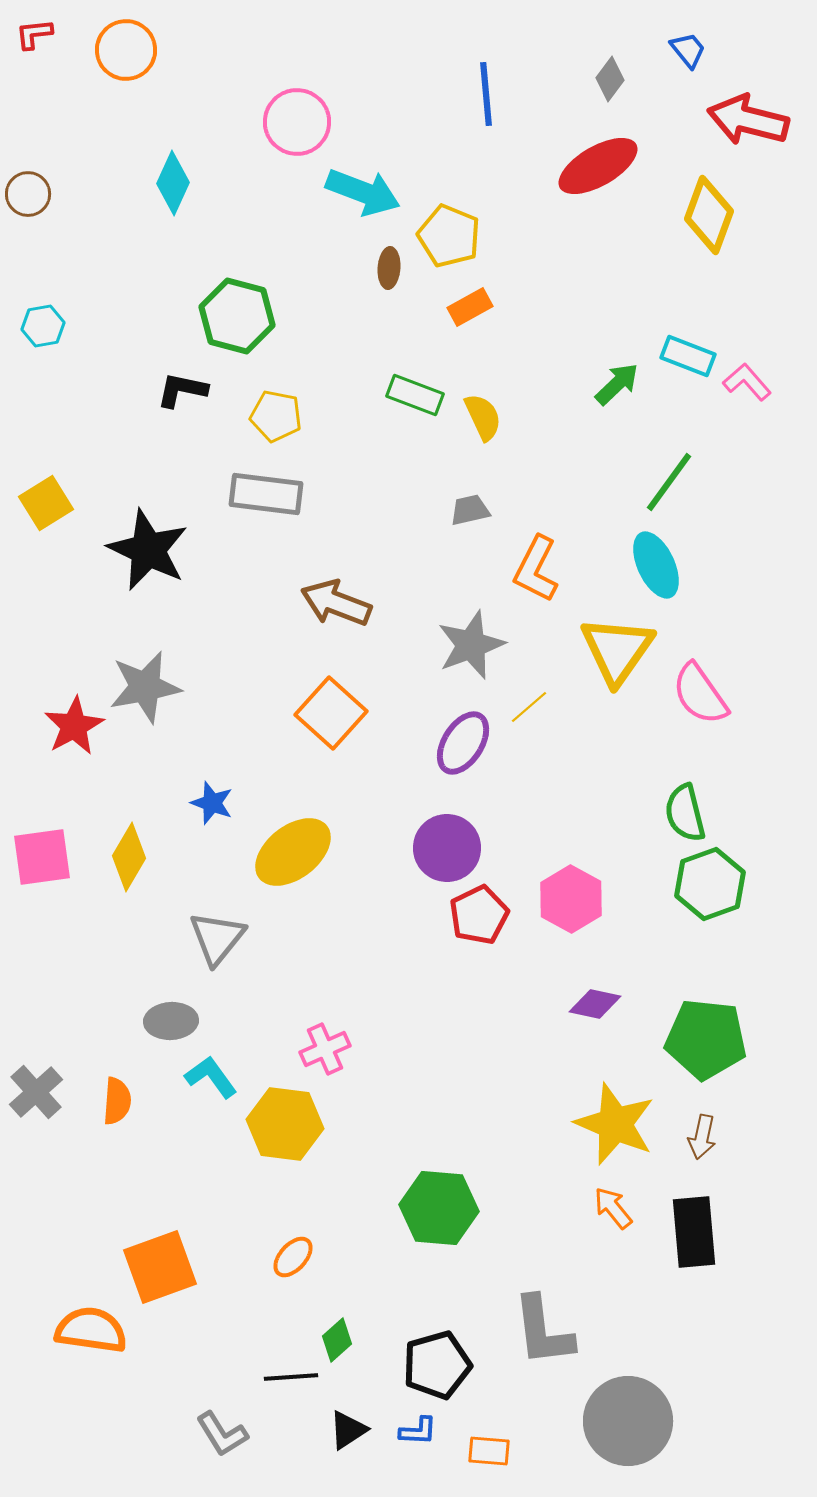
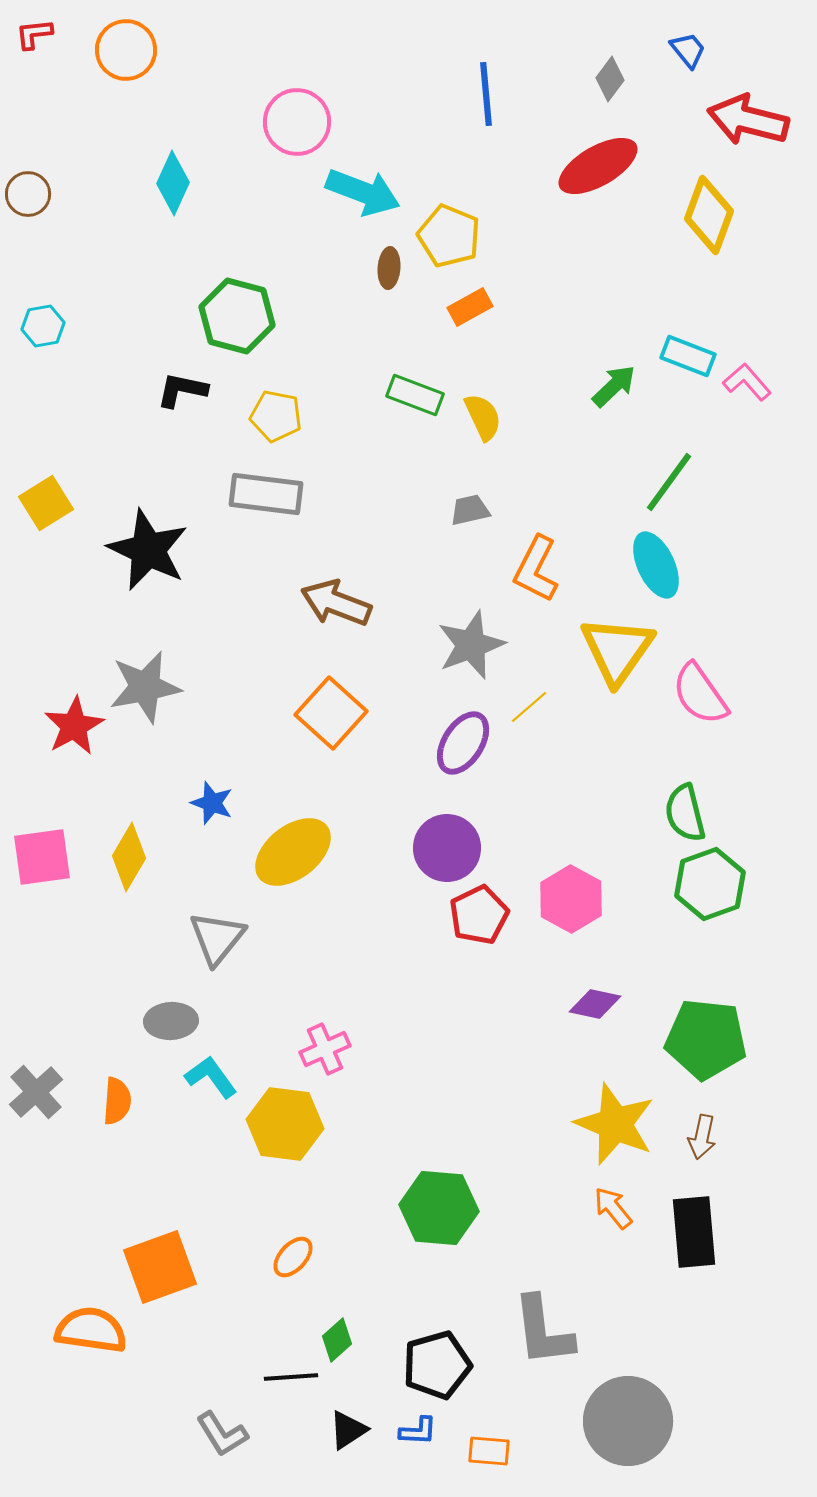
green arrow at (617, 384): moved 3 px left, 2 px down
